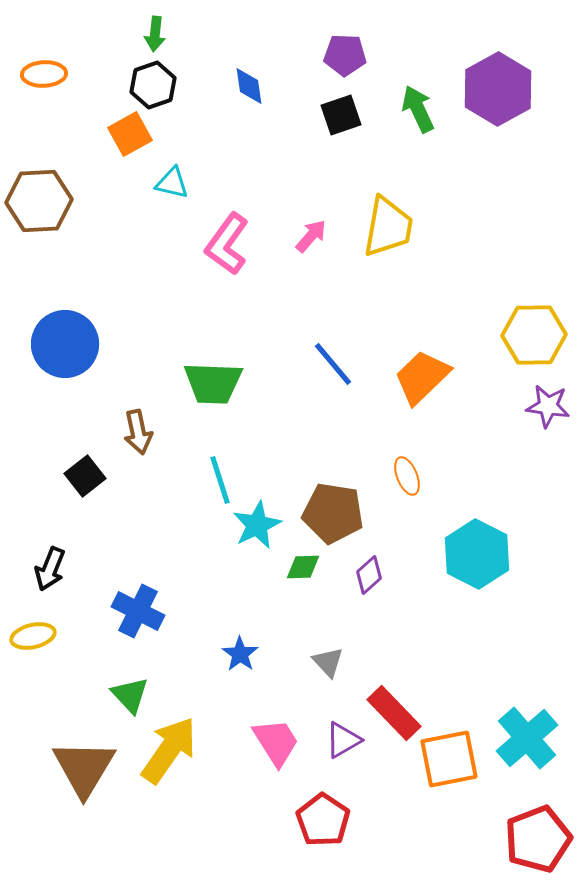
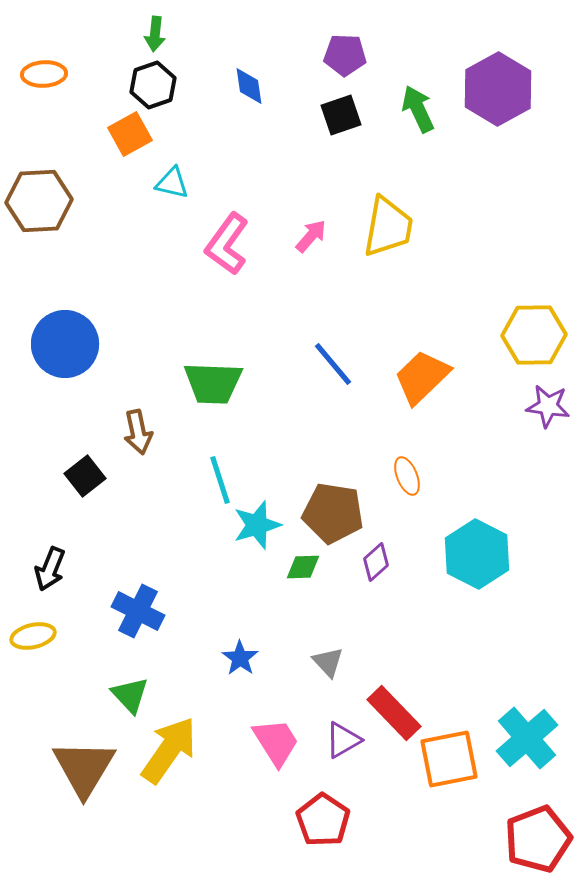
cyan star at (257, 525): rotated 9 degrees clockwise
purple diamond at (369, 575): moved 7 px right, 13 px up
blue star at (240, 654): moved 4 px down
